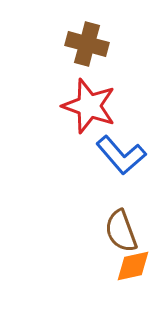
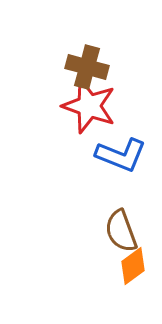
brown cross: moved 23 px down
blue L-shape: rotated 27 degrees counterclockwise
orange diamond: rotated 24 degrees counterclockwise
